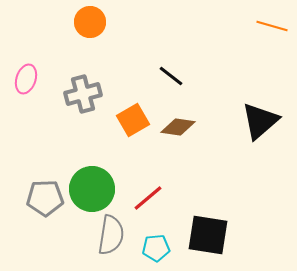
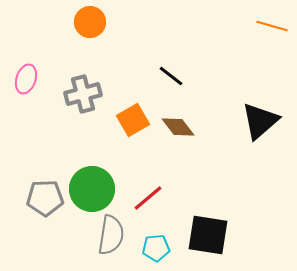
brown diamond: rotated 44 degrees clockwise
